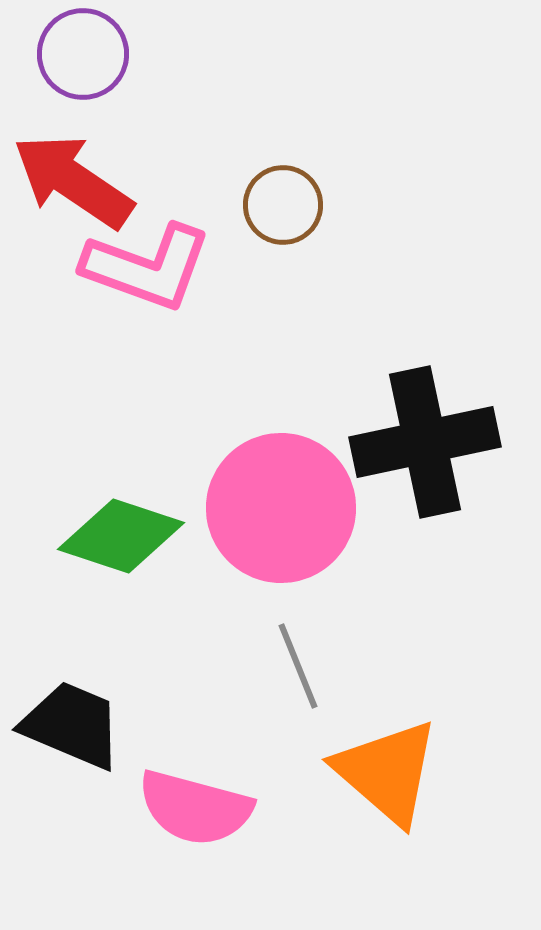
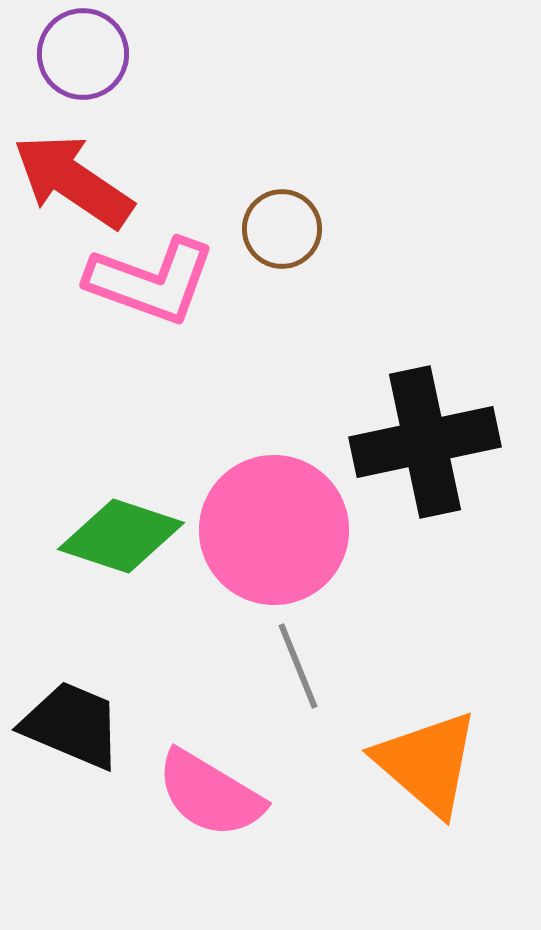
brown circle: moved 1 px left, 24 px down
pink L-shape: moved 4 px right, 14 px down
pink circle: moved 7 px left, 22 px down
orange triangle: moved 40 px right, 9 px up
pink semicircle: moved 15 px right, 14 px up; rotated 16 degrees clockwise
